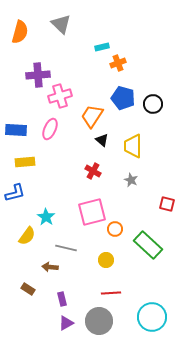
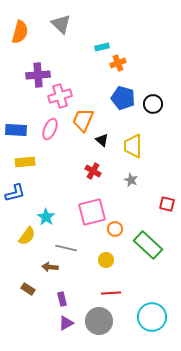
orange trapezoid: moved 9 px left, 4 px down; rotated 10 degrees counterclockwise
